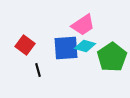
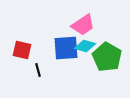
red square: moved 3 px left, 5 px down; rotated 24 degrees counterclockwise
green pentagon: moved 5 px left; rotated 8 degrees counterclockwise
